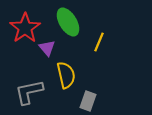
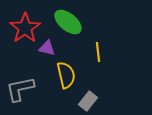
green ellipse: rotated 20 degrees counterclockwise
yellow line: moved 1 px left, 10 px down; rotated 30 degrees counterclockwise
purple triangle: rotated 36 degrees counterclockwise
gray L-shape: moved 9 px left, 3 px up
gray rectangle: rotated 18 degrees clockwise
